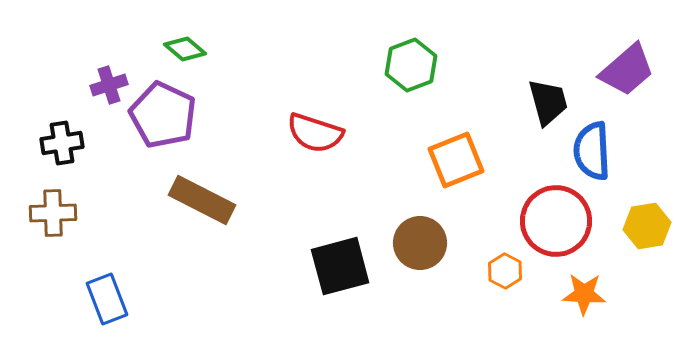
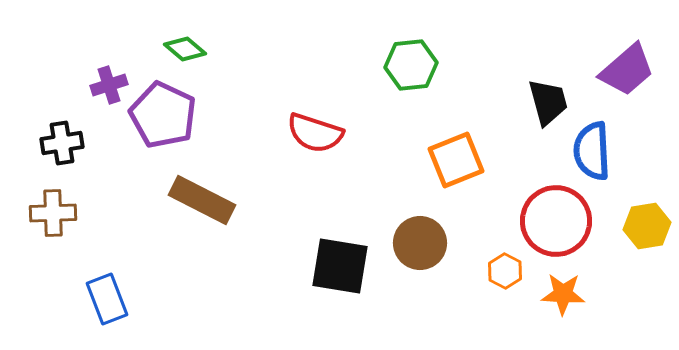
green hexagon: rotated 15 degrees clockwise
black square: rotated 24 degrees clockwise
orange star: moved 21 px left
